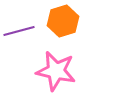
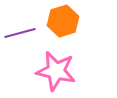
purple line: moved 1 px right, 2 px down
